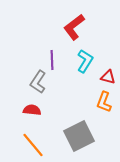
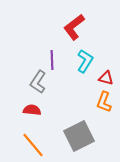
red triangle: moved 2 px left, 1 px down
